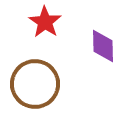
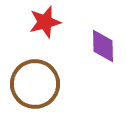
red star: rotated 24 degrees clockwise
